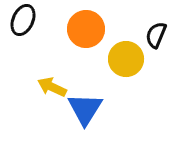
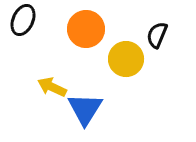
black semicircle: moved 1 px right
